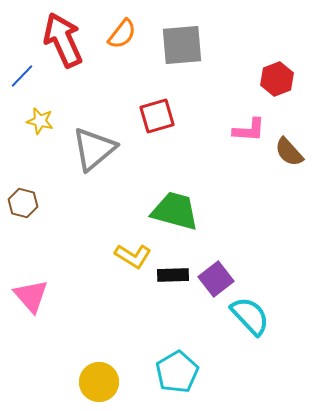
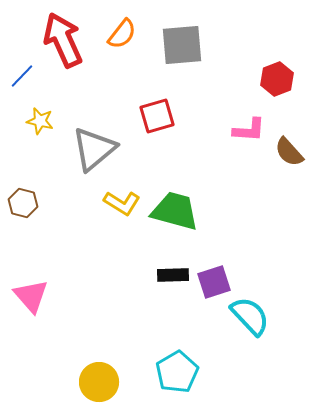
yellow L-shape: moved 11 px left, 53 px up
purple square: moved 2 px left, 3 px down; rotated 20 degrees clockwise
